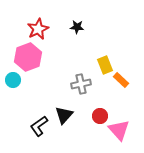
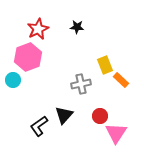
pink triangle: moved 3 px left, 3 px down; rotated 15 degrees clockwise
